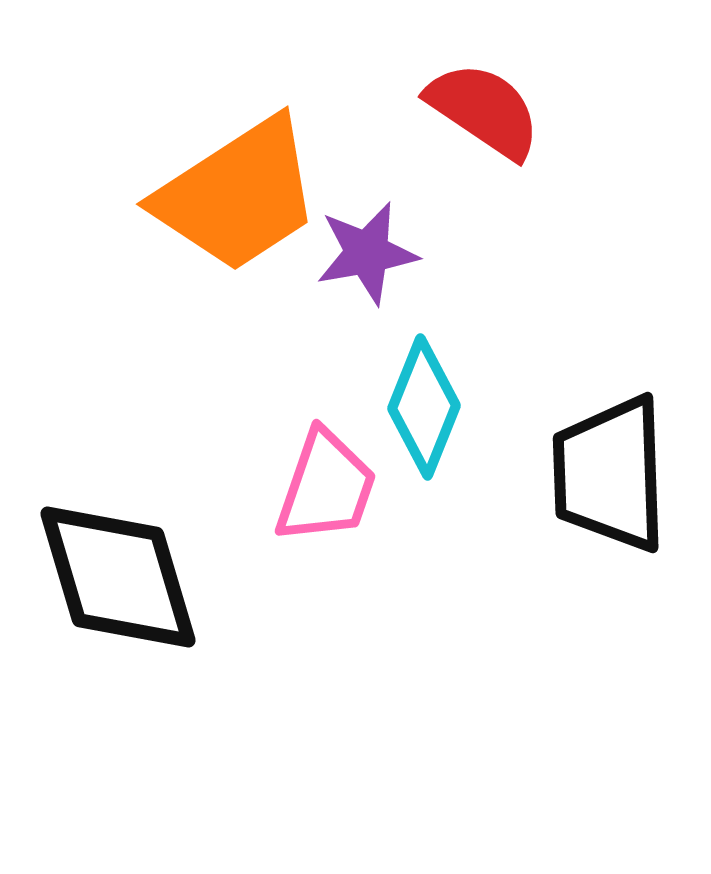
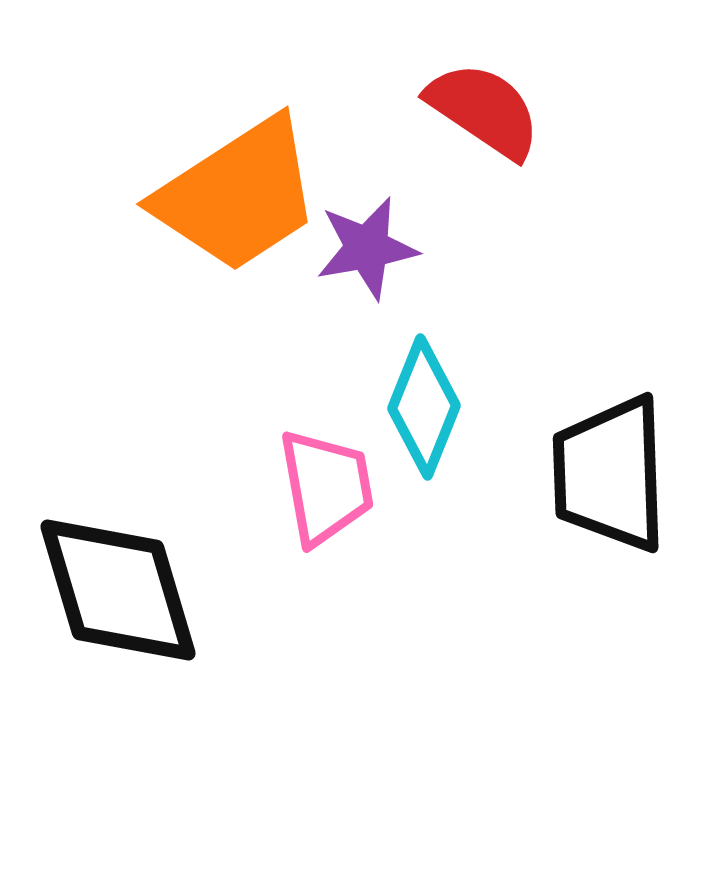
purple star: moved 5 px up
pink trapezoid: rotated 29 degrees counterclockwise
black diamond: moved 13 px down
